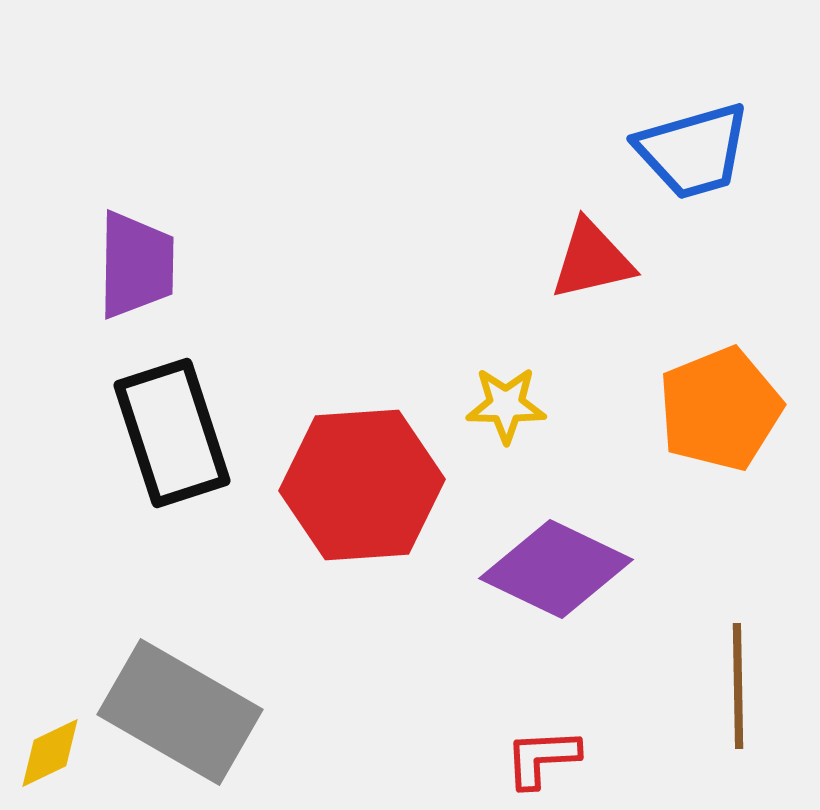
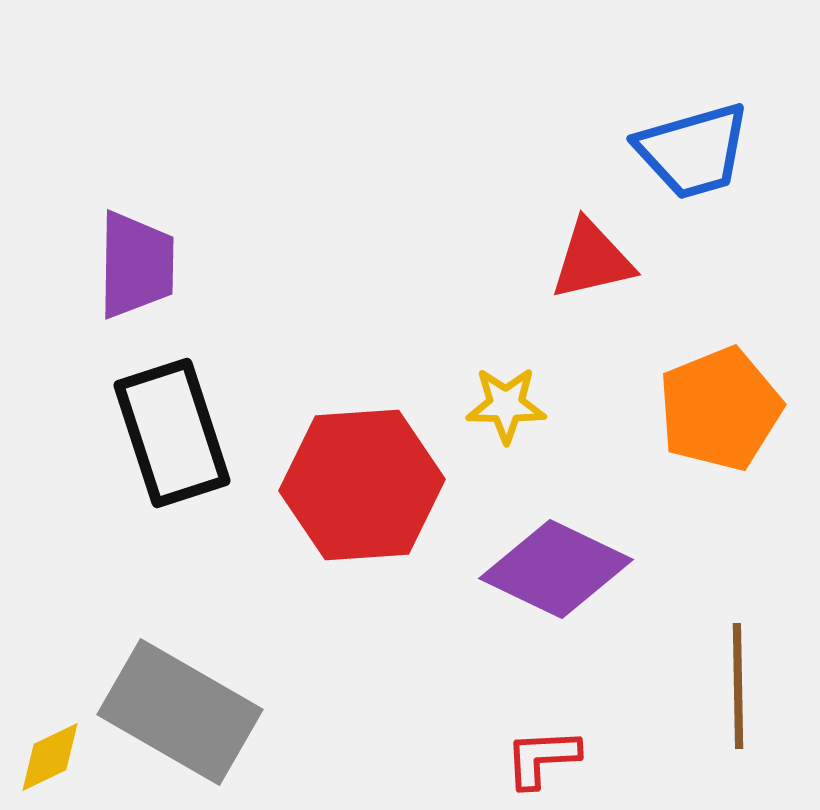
yellow diamond: moved 4 px down
